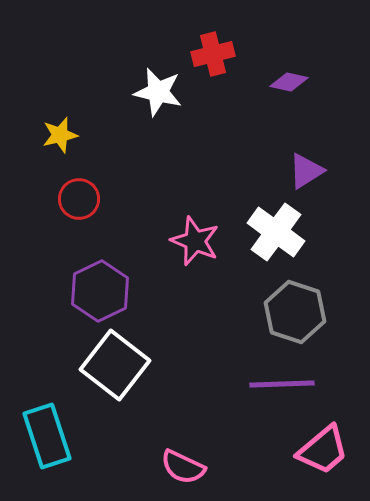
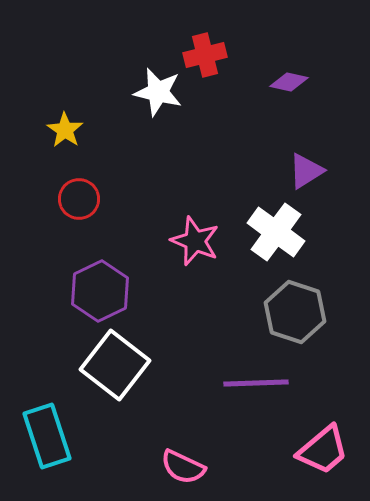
red cross: moved 8 px left, 1 px down
yellow star: moved 5 px right, 5 px up; rotated 24 degrees counterclockwise
purple line: moved 26 px left, 1 px up
